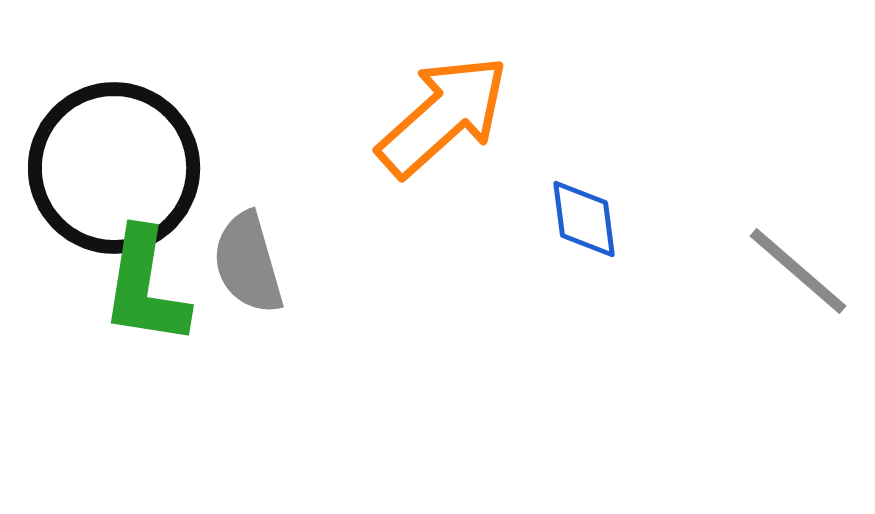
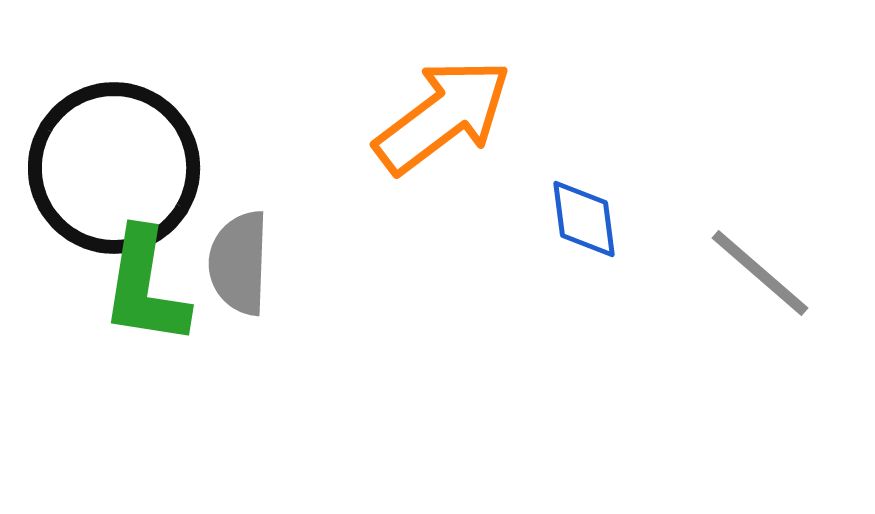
orange arrow: rotated 5 degrees clockwise
gray semicircle: moved 9 px left; rotated 18 degrees clockwise
gray line: moved 38 px left, 2 px down
